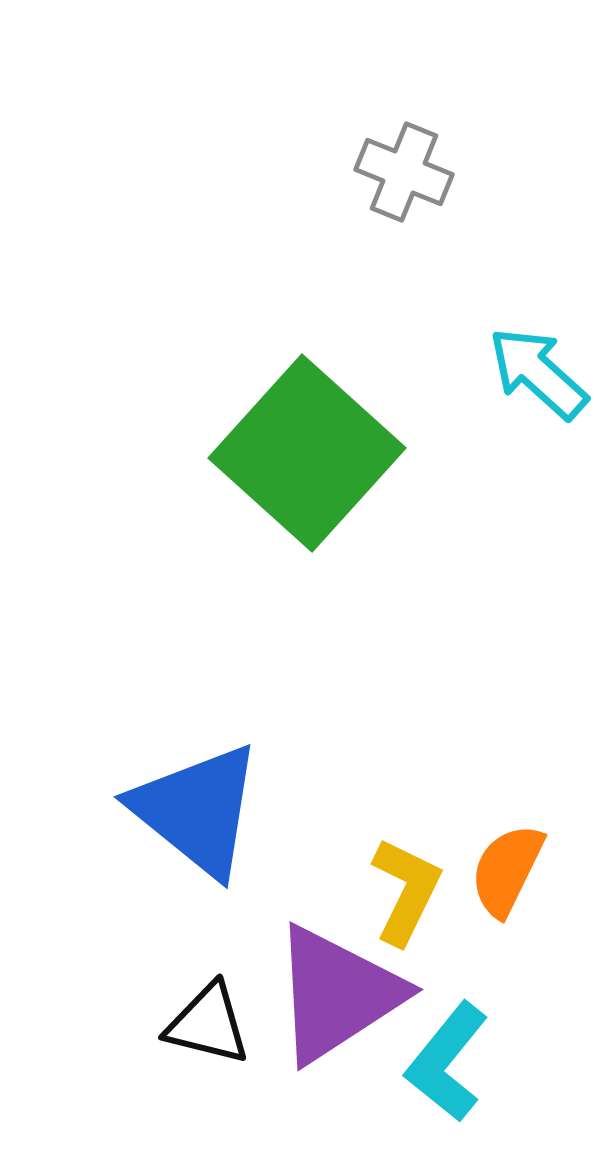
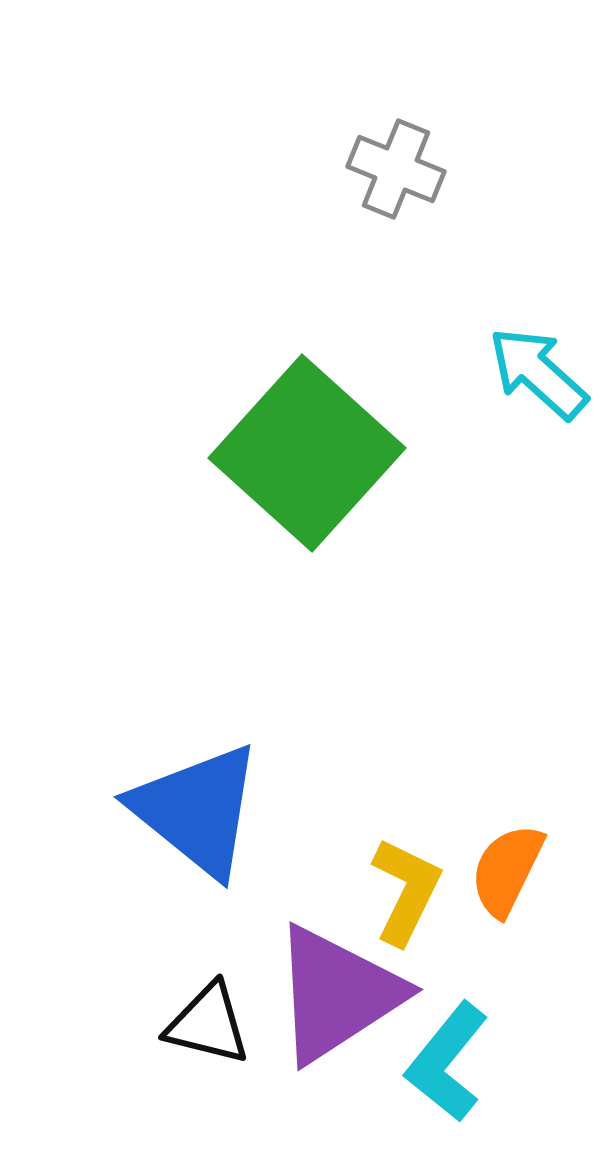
gray cross: moved 8 px left, 3 px up
